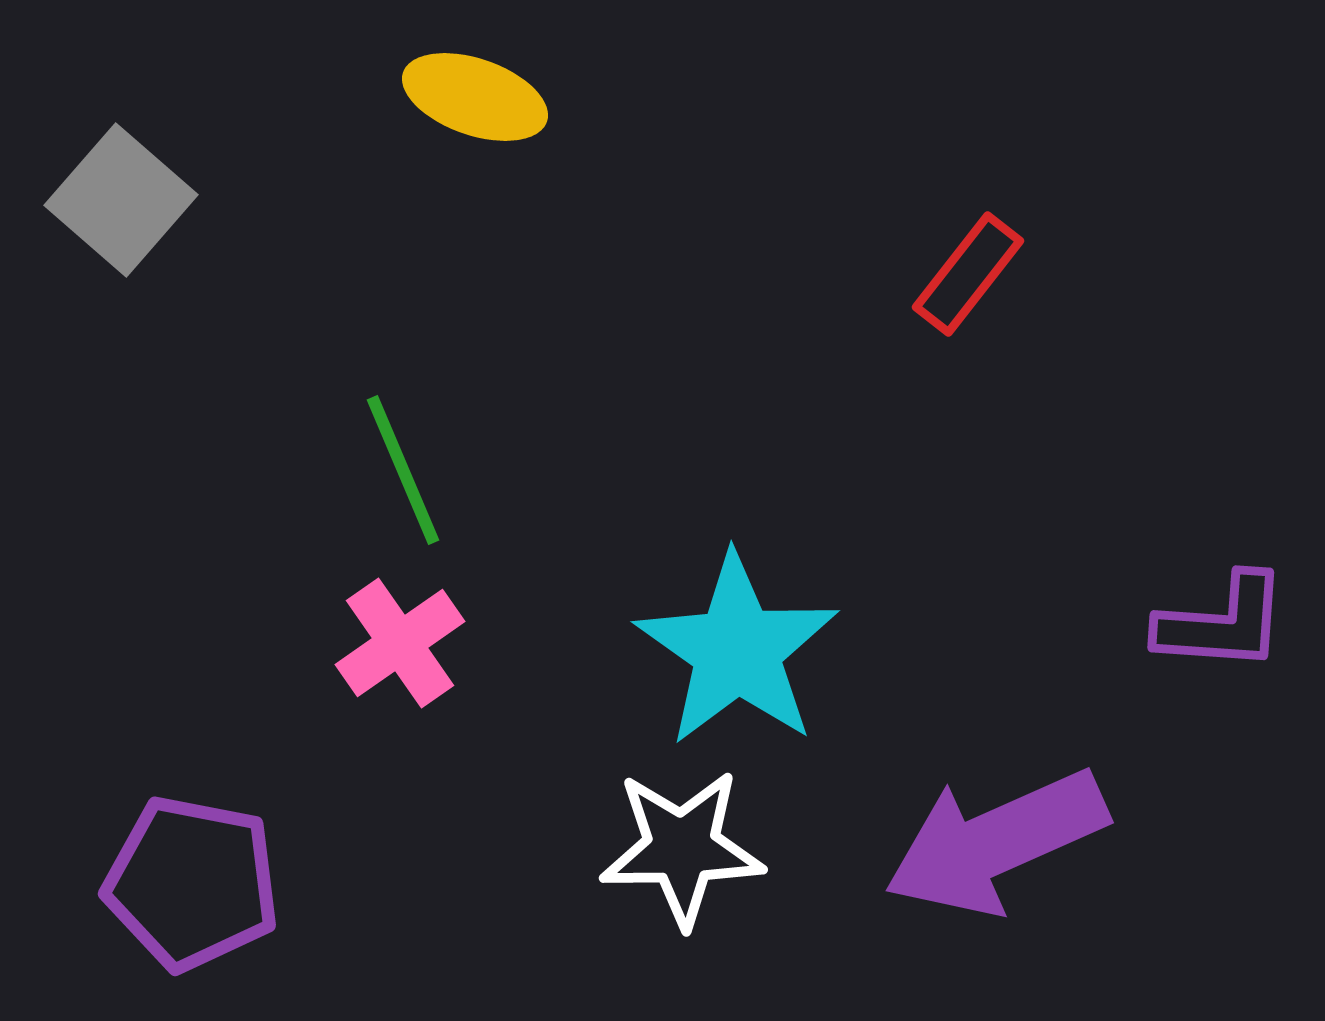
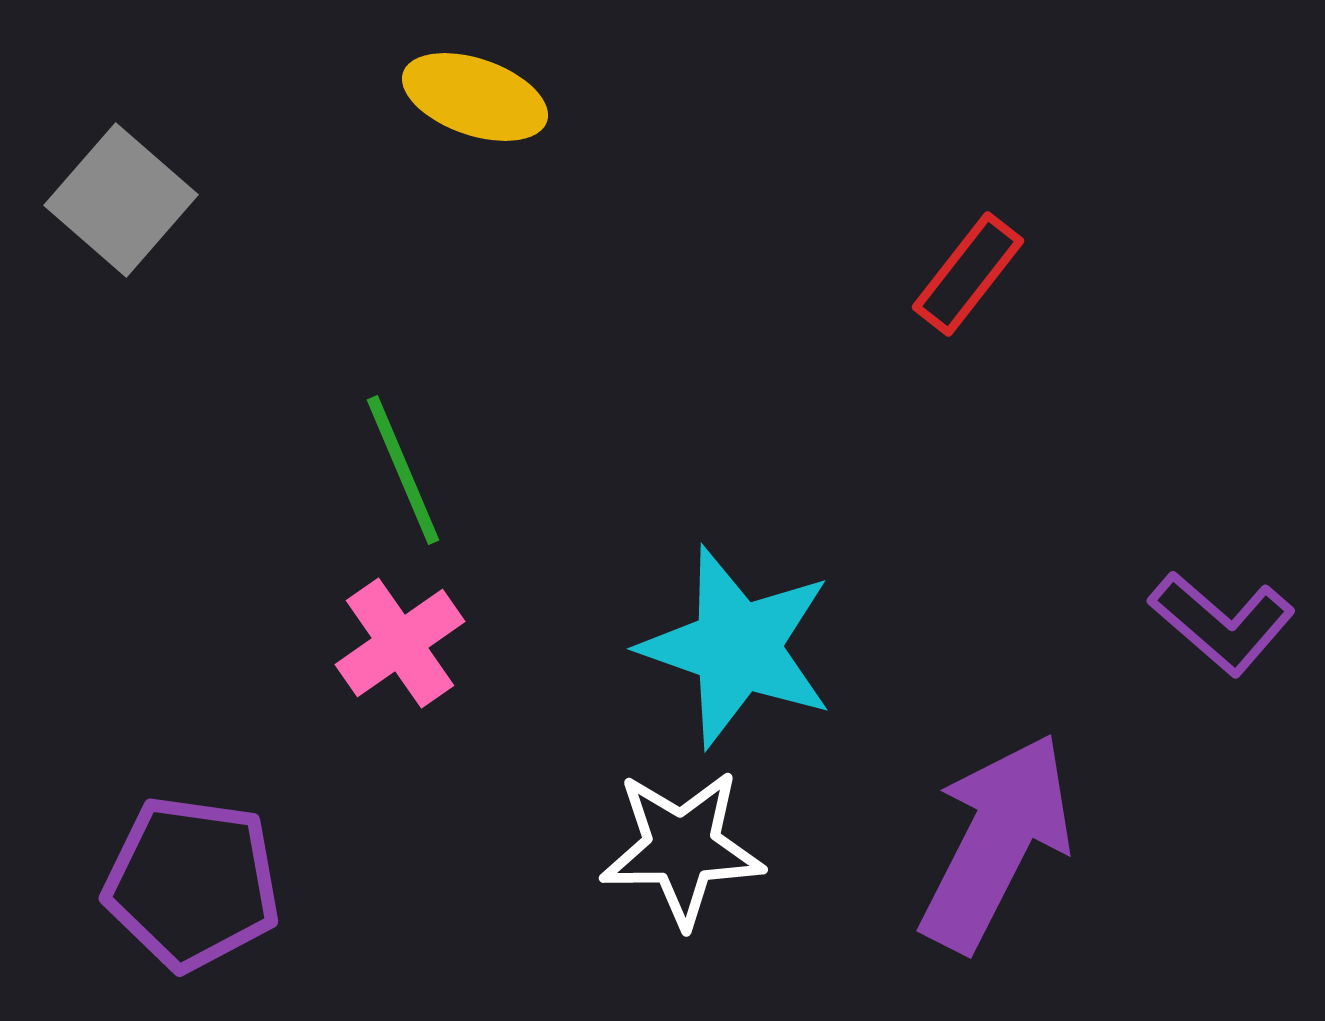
purple L-shape: rotated 37 degrees clockwise
cyan star: moved 3 px up; rotated 16 degrees counterclockwise
purple arrow: rotated 141 degrees clockwise
purple pentagon: rotated 3 degrees counterclockwise
